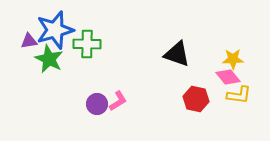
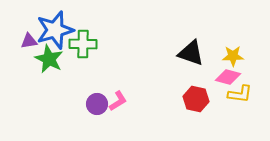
green cross: moved 4 px left
black triangle: moved 14 px right, 1 px up
yellow star: moved 3 px up
pink diamond: rotated 35 degrees counterclockwise
yellow L-shape: moved 1 px right, 1 px up
